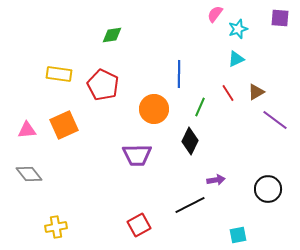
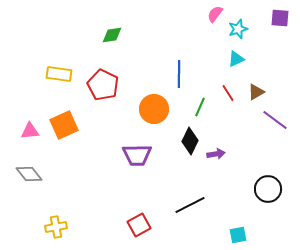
pink triangle: moved 3 px right, 1 px down
purple arrow: moved 26 px up
